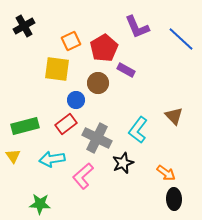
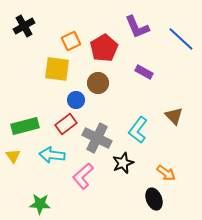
purple rectangle: moved 18 px right, 2 px down
cyan arrow: moved 4 px up; rotated 15 degrees clockwise
black ellipse: moved 20 px left; rotated 20 degrees counterclockwise
